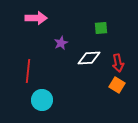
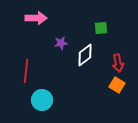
purple star: rotated 16 degrees clockwise
white diamond: moved 4 px left, 3 px up; rotated 35 degrees counterclockwise
red line: moved 2 px left
